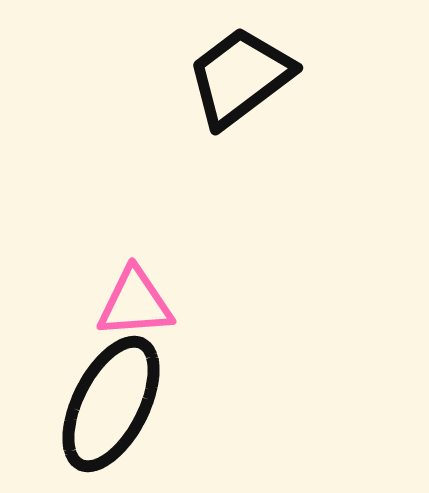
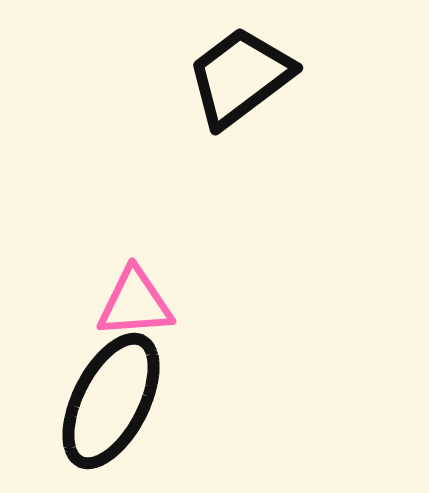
black ellipse: moved 3 px up
